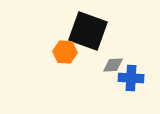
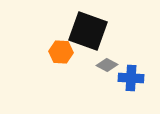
orange hexagon: moved 4 px left
gray diamond: moved 6 px left; rotated 30 degrees clockwise
